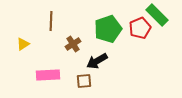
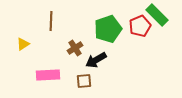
red pentagon: moved 2 px up
brown cross: moved 2 px right, 4 px down
black arrow: moved 1 px left, 1 px up
